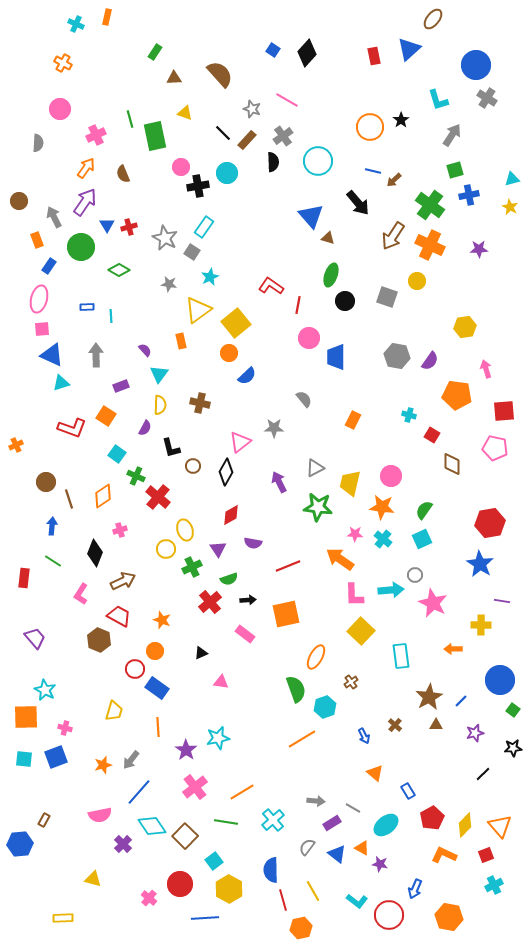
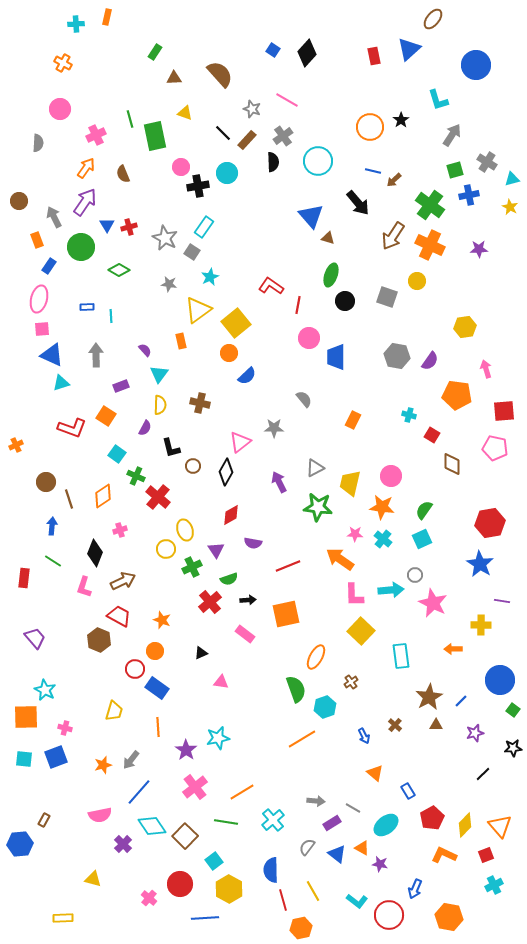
cyan cross at (76, 24): rotated 28 degrees counterclockwise
gray cross at (487, 98): moved 64 px down
purple triangle at (218, 549): moved 2 px left, 1 px down
pink L-shape at (81, 594): moved 3 px right, 7 px up; rotated 15 degrees counterclockwise
